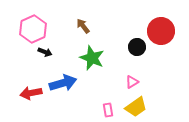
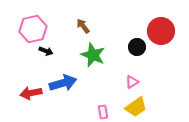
pink hexagon: rotated 12 degrees clockwise
black arrow: moved 1 px right, 1 px up
green star: moved 1 px right, 3 px up
pink rectangle: moved 5 px left, 2 px down
